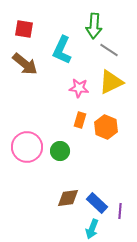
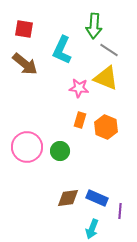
yellow triangle: moved 5 px left, 4 px up; rotated 48 degrees clockwise
blue rectangle: moved 5 px up; rotated 20 degrees counterclockwise
